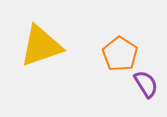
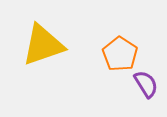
yellow triangle: moved 2 px right, 1 px up
